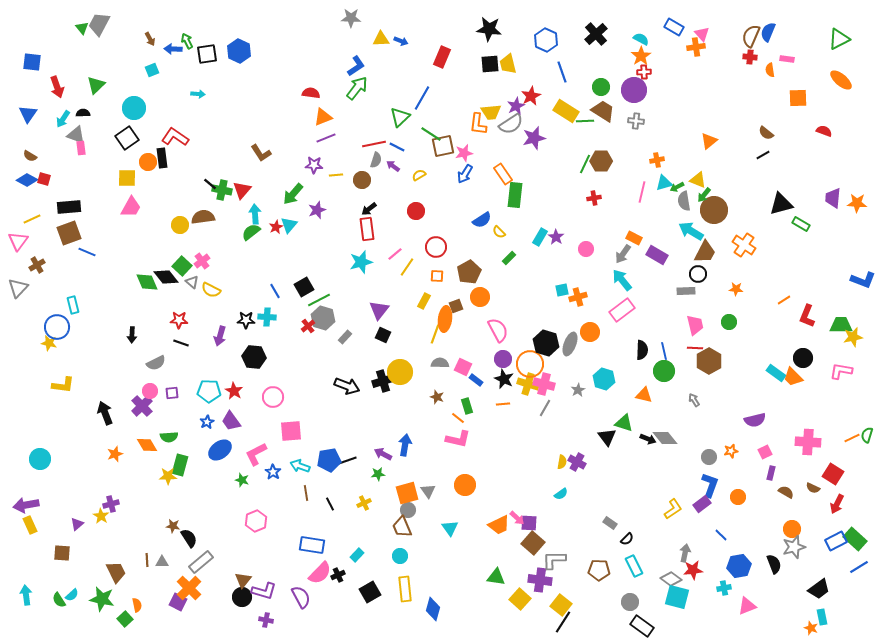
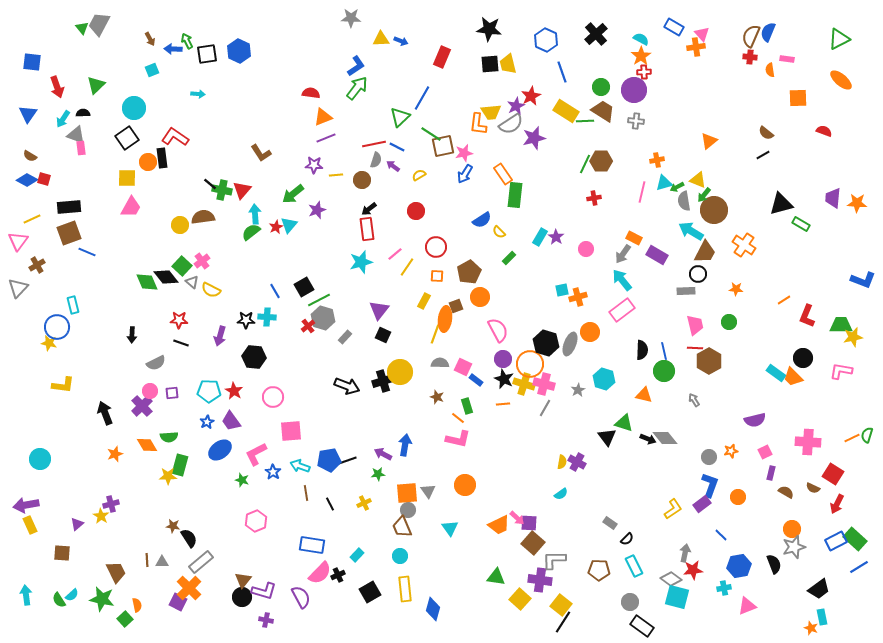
green arrow at (293, 194): rotated 10 degrees clockwise
yellow cross at (528, 384): moved 4 px left
orange square at (407, 493): rotated 10 degrees clockwise
